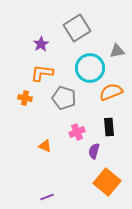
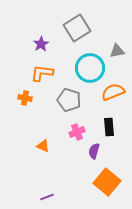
orange semicircle: moved 2 px right
gray pentagon: moved 5 px right, 2 px down
orange triangle: moved 2 px left
